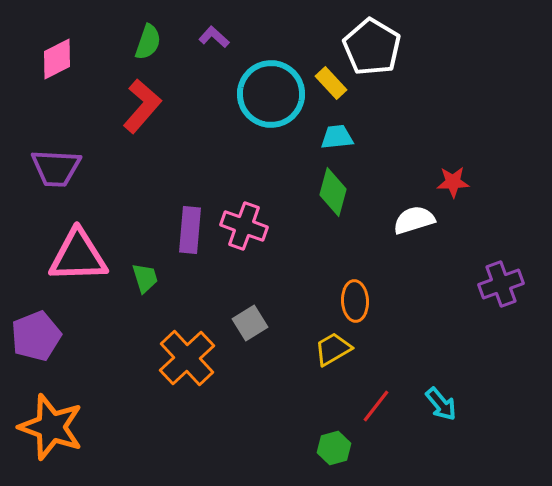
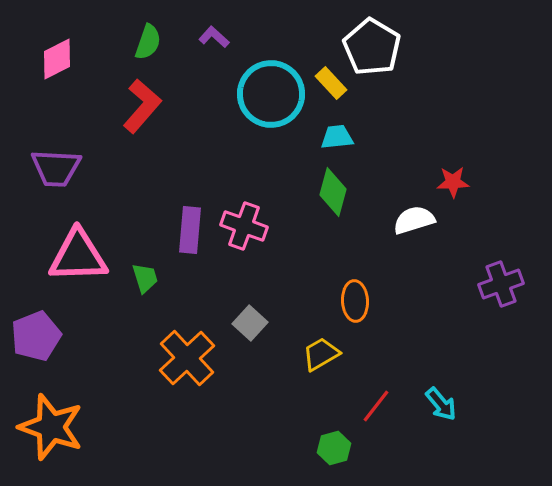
gray square: rotated 16 degrees counterclockwise
yellow trapezoid: moved 12 px left, 5 px down
